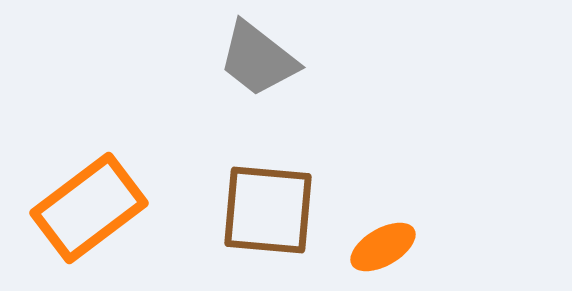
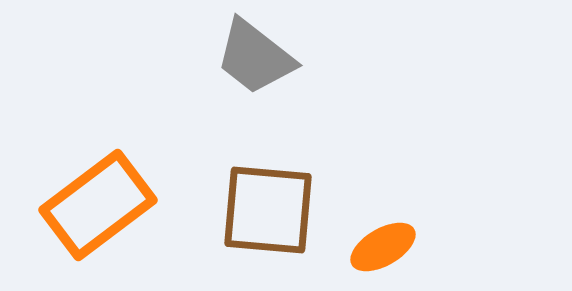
gray trapezoid: moved 3 px left, 2 px up
orange rectangle: moved 9 px right, 3 px up
